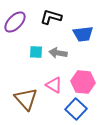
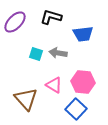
cyan square: moved 2 px down; rotated 16 degrees clockwise
